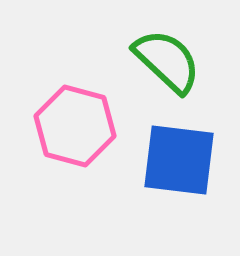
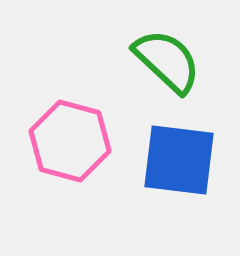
pink hexagon: moved 5 px left, 15 px down
